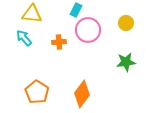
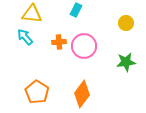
pink circle: moved 4 px left, 16 px down
cyan arrow: moved 1 px right, 1 px up
